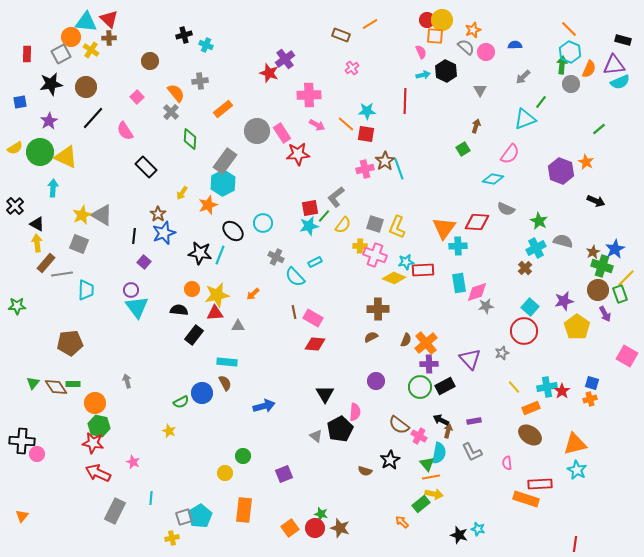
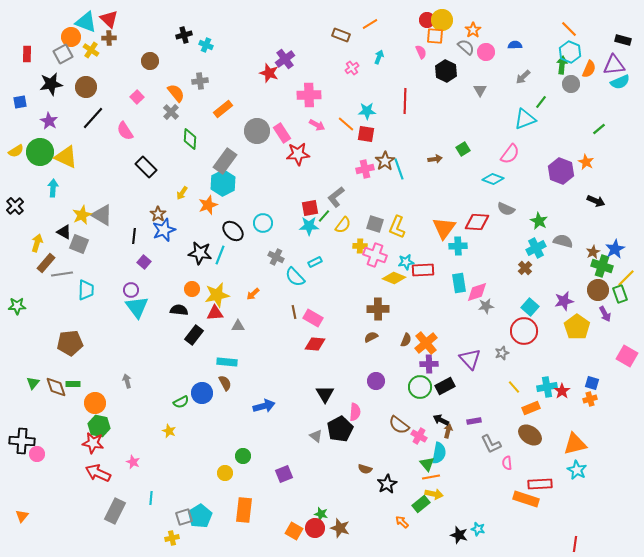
cyan triangle at (86, 22): rotated 15 degrees clockwise
orange star at (473, 30): rotated 14 degrees counterclockwise
gray square at (61, 54): moved 2 px right
cyan arrow at (423, 75): moved 44 px left, 18 px up; rotated 56 degrees counterclockwise
purple star at (49, 121): rotated 12 degrees counterclockwise
brown arrow at (476, 126): moved 41 px left, 33 px down; rotated 64 degrees clockwise
yellow semicircle at (15, 148): moved 1 px right, 3 px down
cyan diamond at (493, 179): rotated 10 degrees clockwise
black triangle at (37, 224): moved 27 px right, 8 px down
cyan star at (309, 226): rotated 12 degrees clockwise
blue star at (164, 233): moved 3 px up
yellow arrow at (37, 243): rotated 24 degrees clockwise
brown diamond at (56, 387): rotated 15 degrees clockwise
gray L-shape at (472, 452): moved 19 px right, 8 px up
black star at (390, 460): moved 3 px left, 24 px down
brown semicircle at (365, 471): moved 2 px up
orange square at (290, 528): moved 4 px right, 3 px down; rotated 24 degrees counterclockwise
